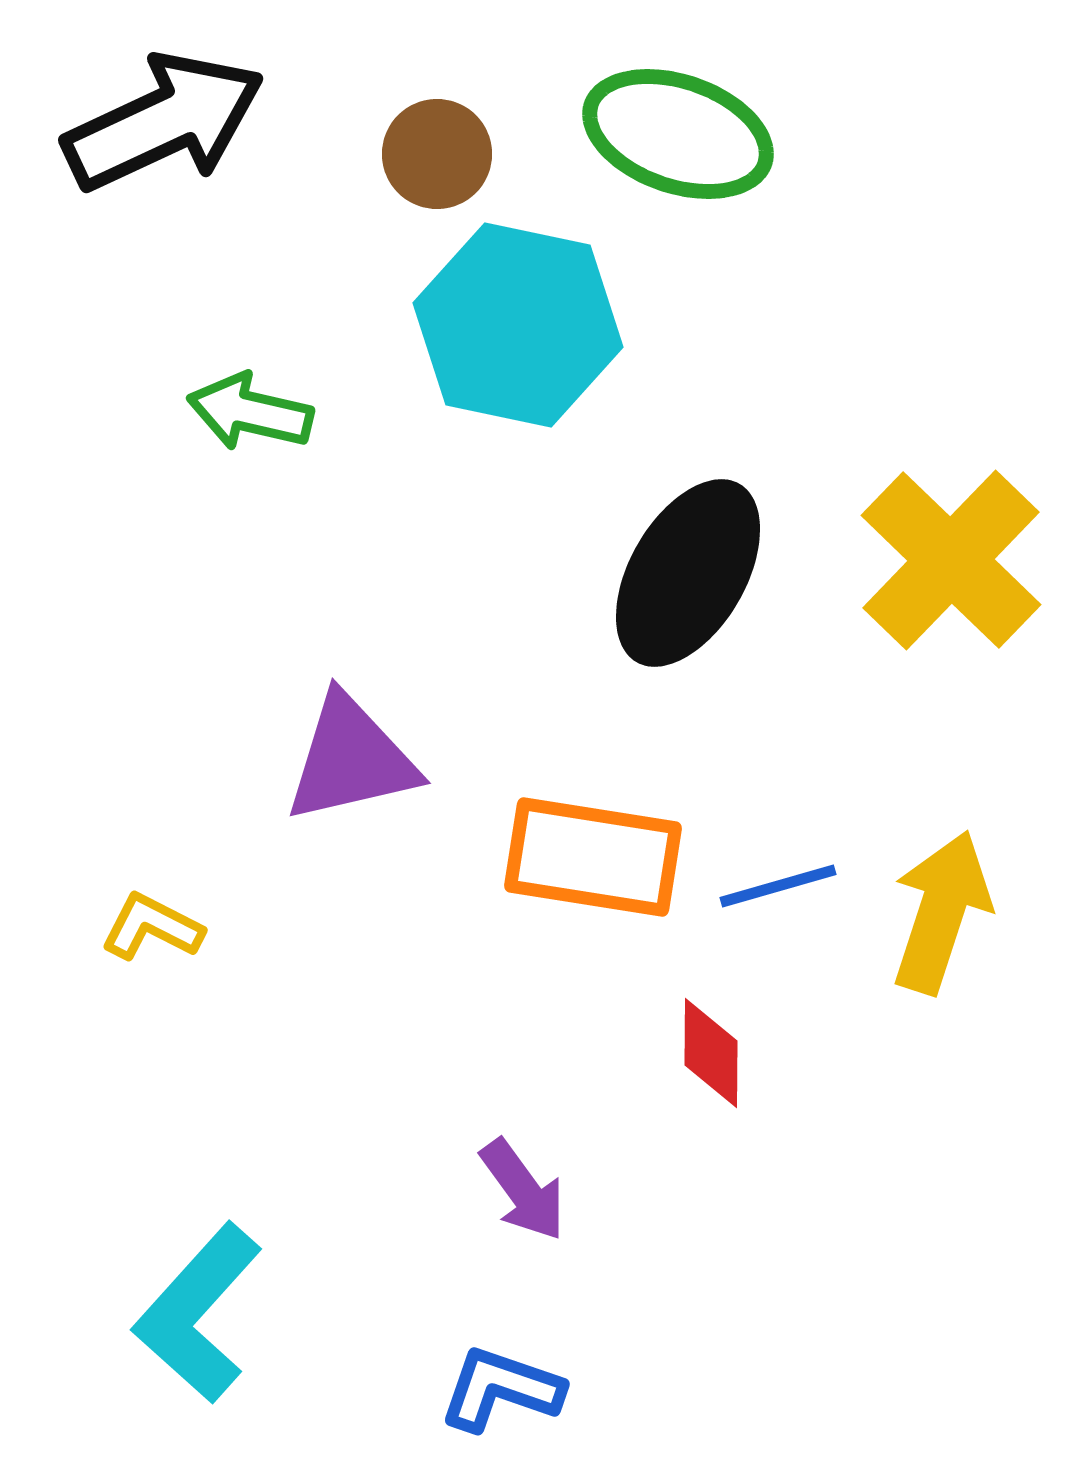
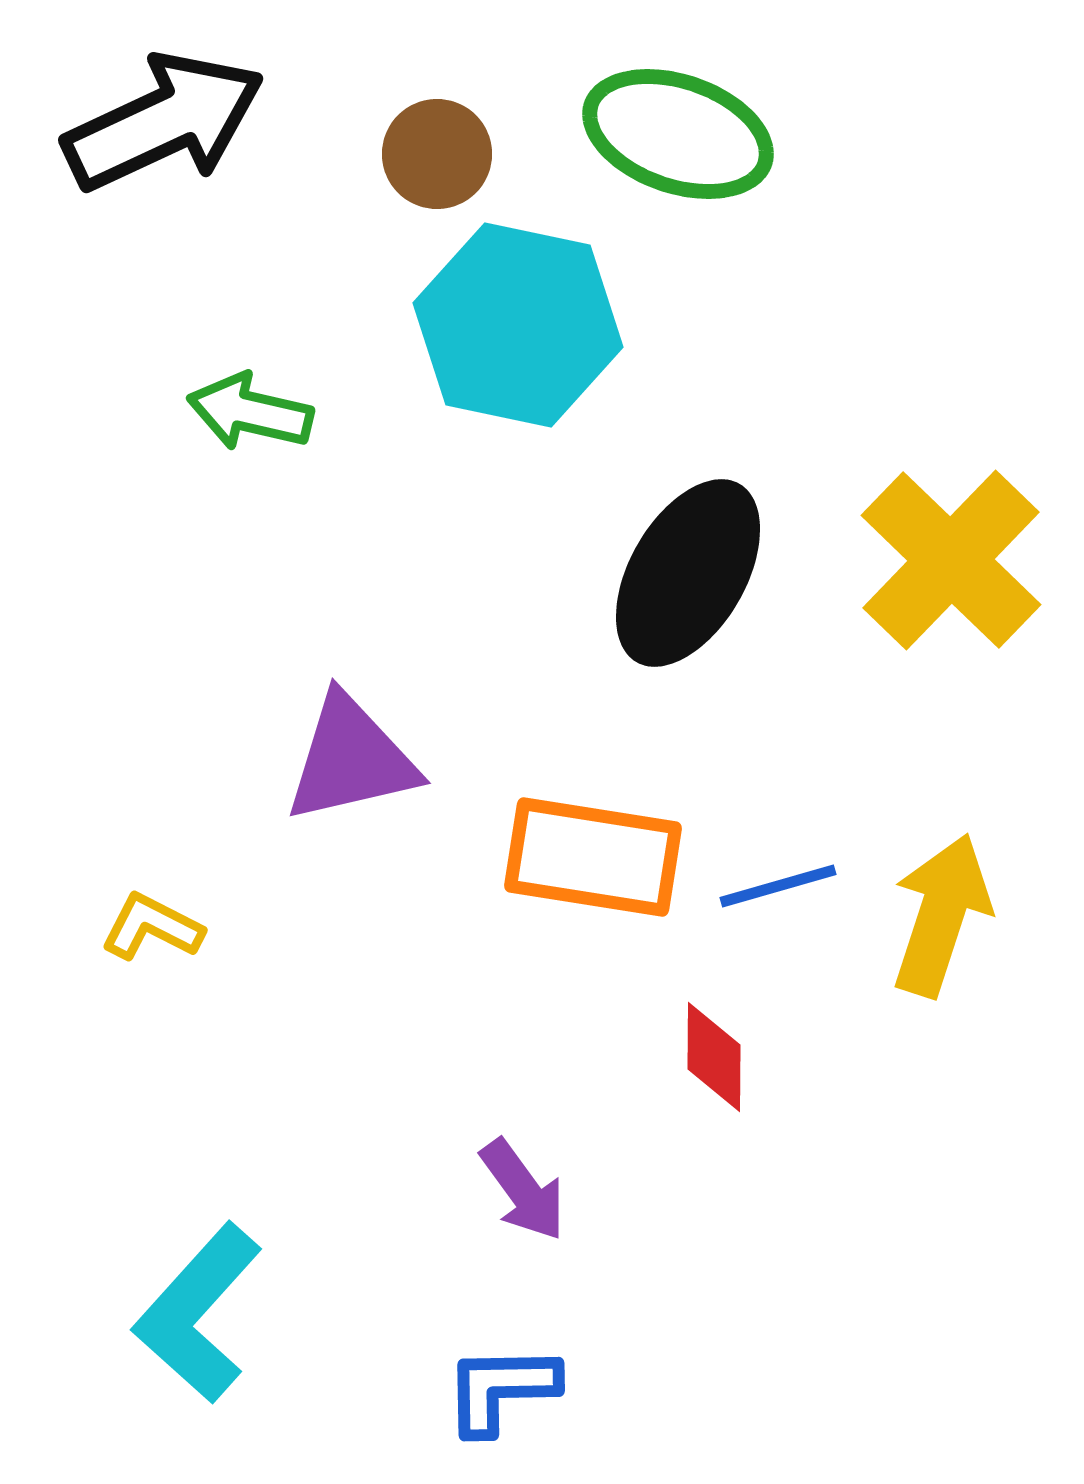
yellow arrow: moved 3 px down
red diamond: moved 3 px right, 4 px down
blue L-shape: rotated 20 degrees counterclockwise
